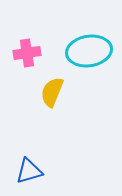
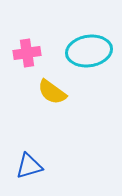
yellow semicircle: rotated 76 degrees counterclockwise
blue triangle: moved 5 px up
